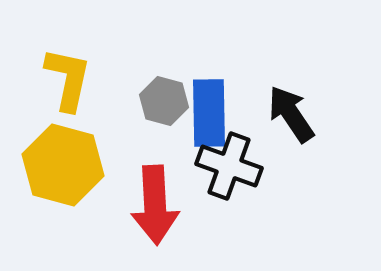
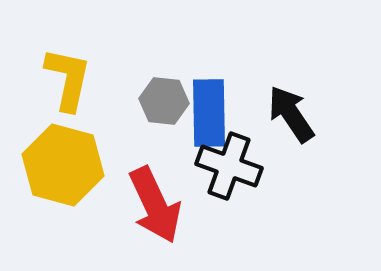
gray hexagon: rotated 9 degrees counterclockwise
red arrow: rotated 22 degrees counterclockwise
